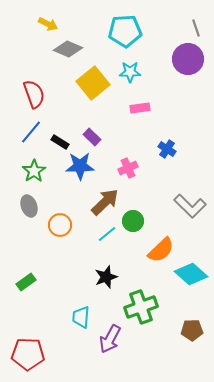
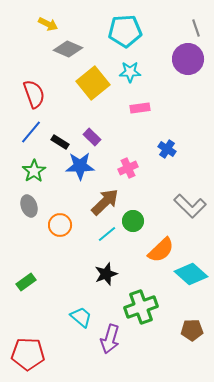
black star: moved 3 px up
cyan trapezoid: rotated 125 degrees clockwise
purple arrow: rotated 12 degrees counterclockwise
